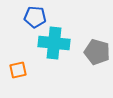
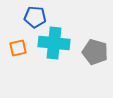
gray pentagon: moved 2 px left
orange square: moved 22 px up
